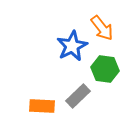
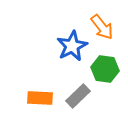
orange arrow: moved 1 px up
orange rectangle: moved 2 px left, 8 px up
